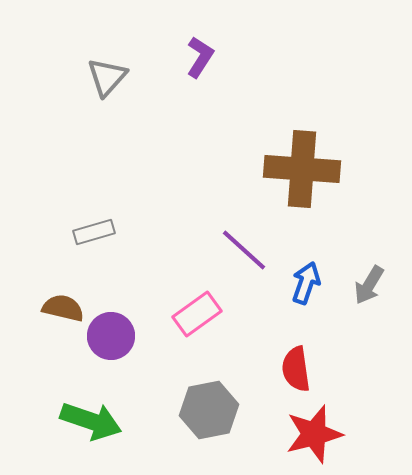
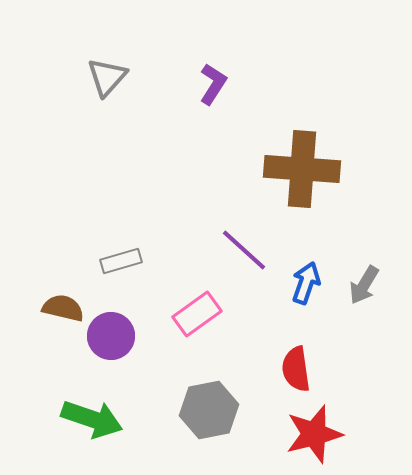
purple L-shape: moved 13 px right, 27 px down
gray rectangle: moved 27 px right, 29 px down
gray arrow: moved 5 px left
green arrow: moved 1 px right, 2 px up
